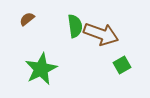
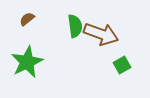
green star: moved 14 px left, 7 px up
